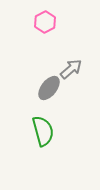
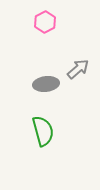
gray arrow: moved 7 px right
gray ellipse: moved 3 px left, 4 px up; rotated 45 degrees clockwise
